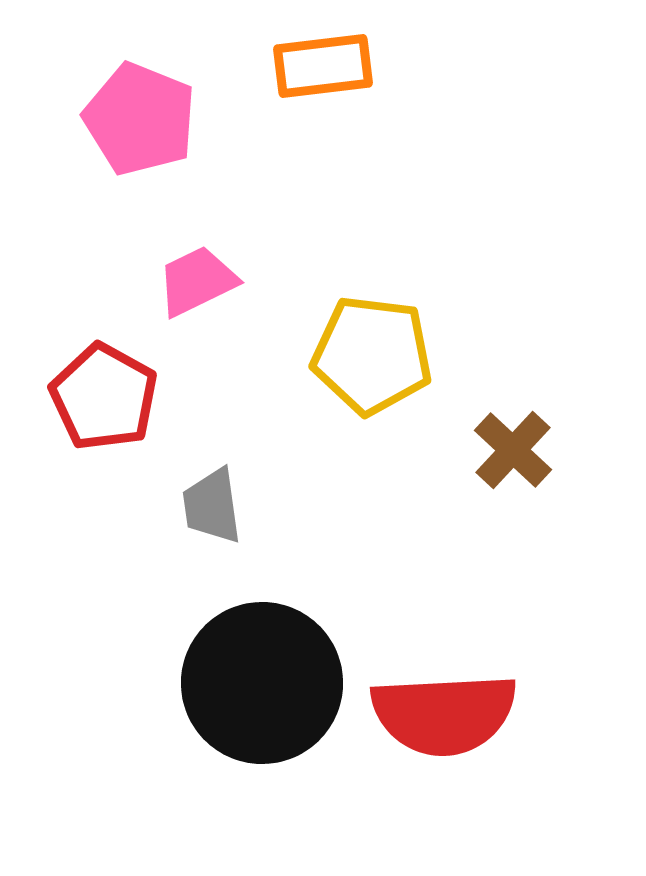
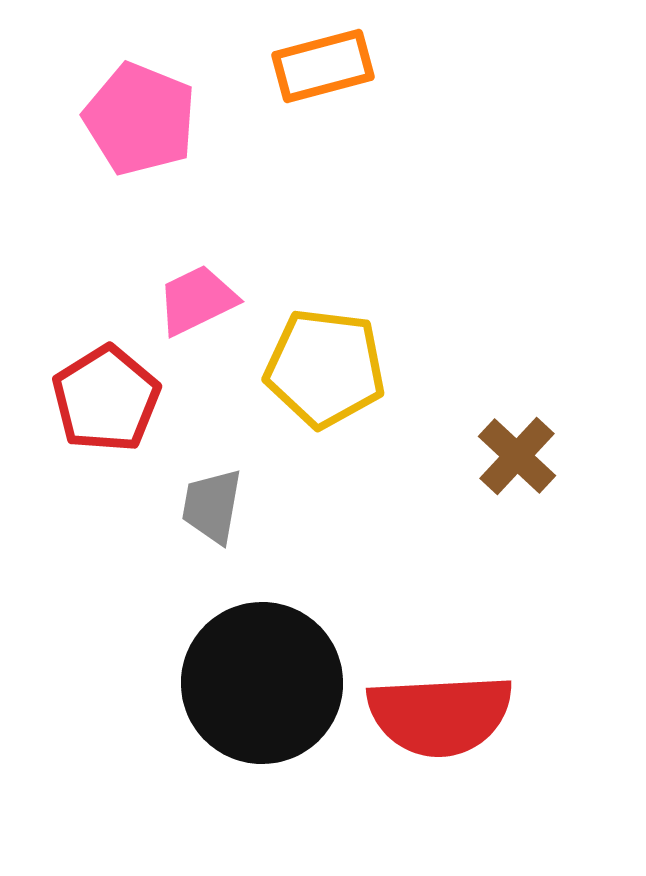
orange rectangle: rotated 8 degrees counterclockwise
pink trapezoid: moved 19 px down
yellow pentagon: moved 47 px left, 13 px down
red pentagon: moved 2 px right, 2 px down; rotated 11 degrees clockwise
brown cross: moved 4 px right, 6 px down
gray trapezoid: rotated 18 degrees clockwise
red semicircle: moved 4 px left, 1 px down
